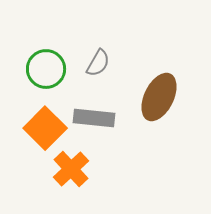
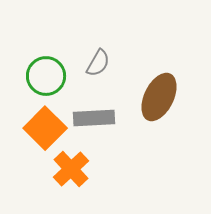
green circle: moved 7 px down
gray rectangle: rotated 9 degrees counterclockwise
